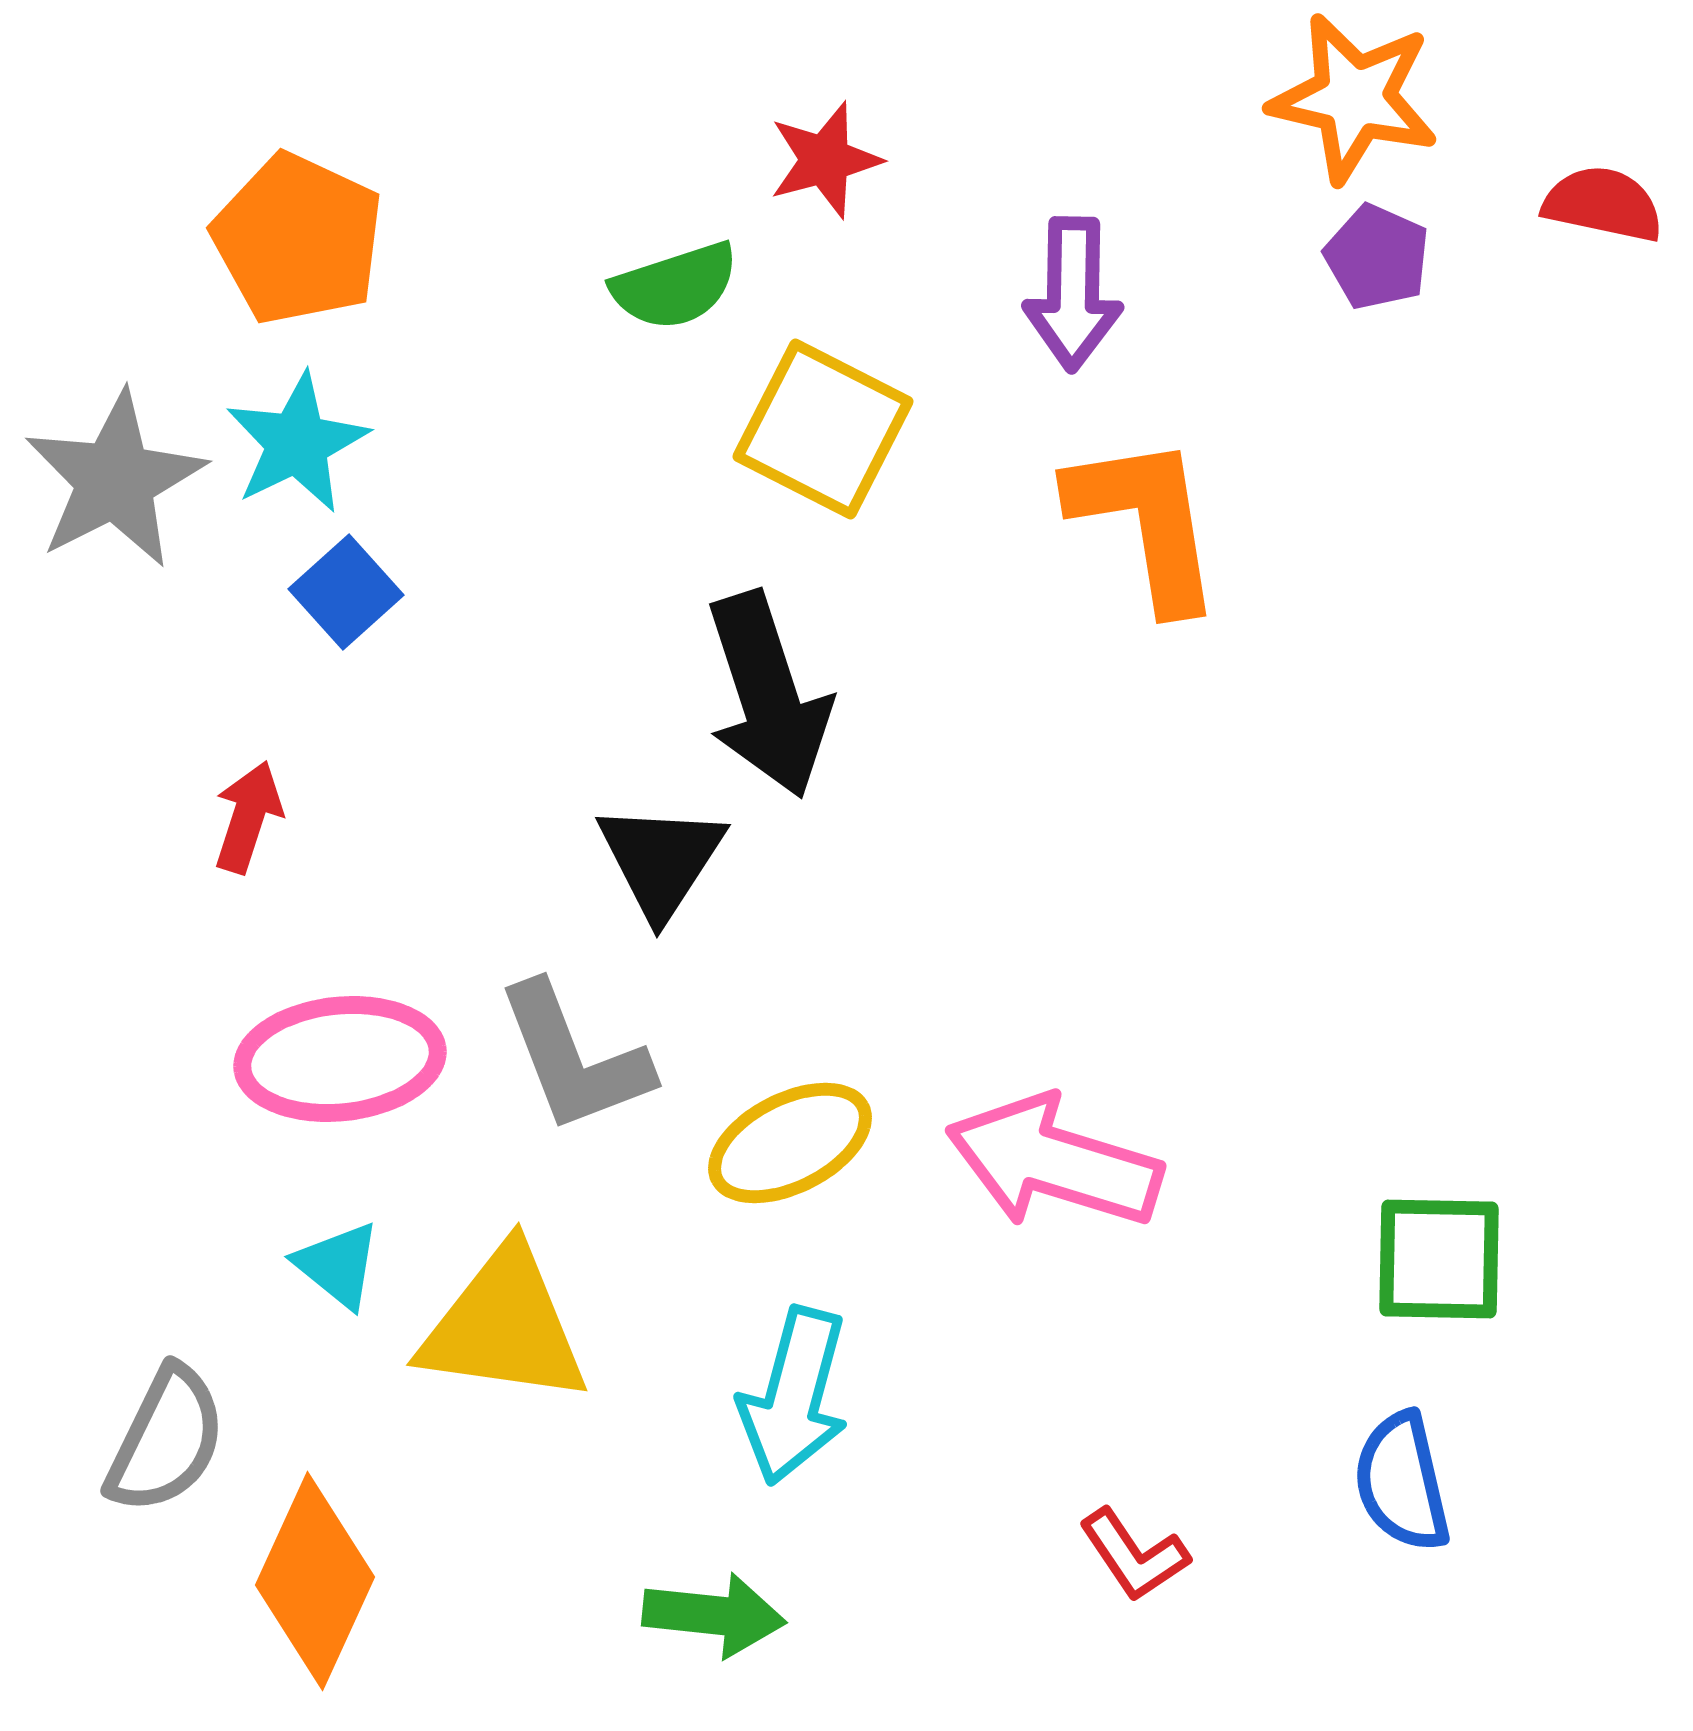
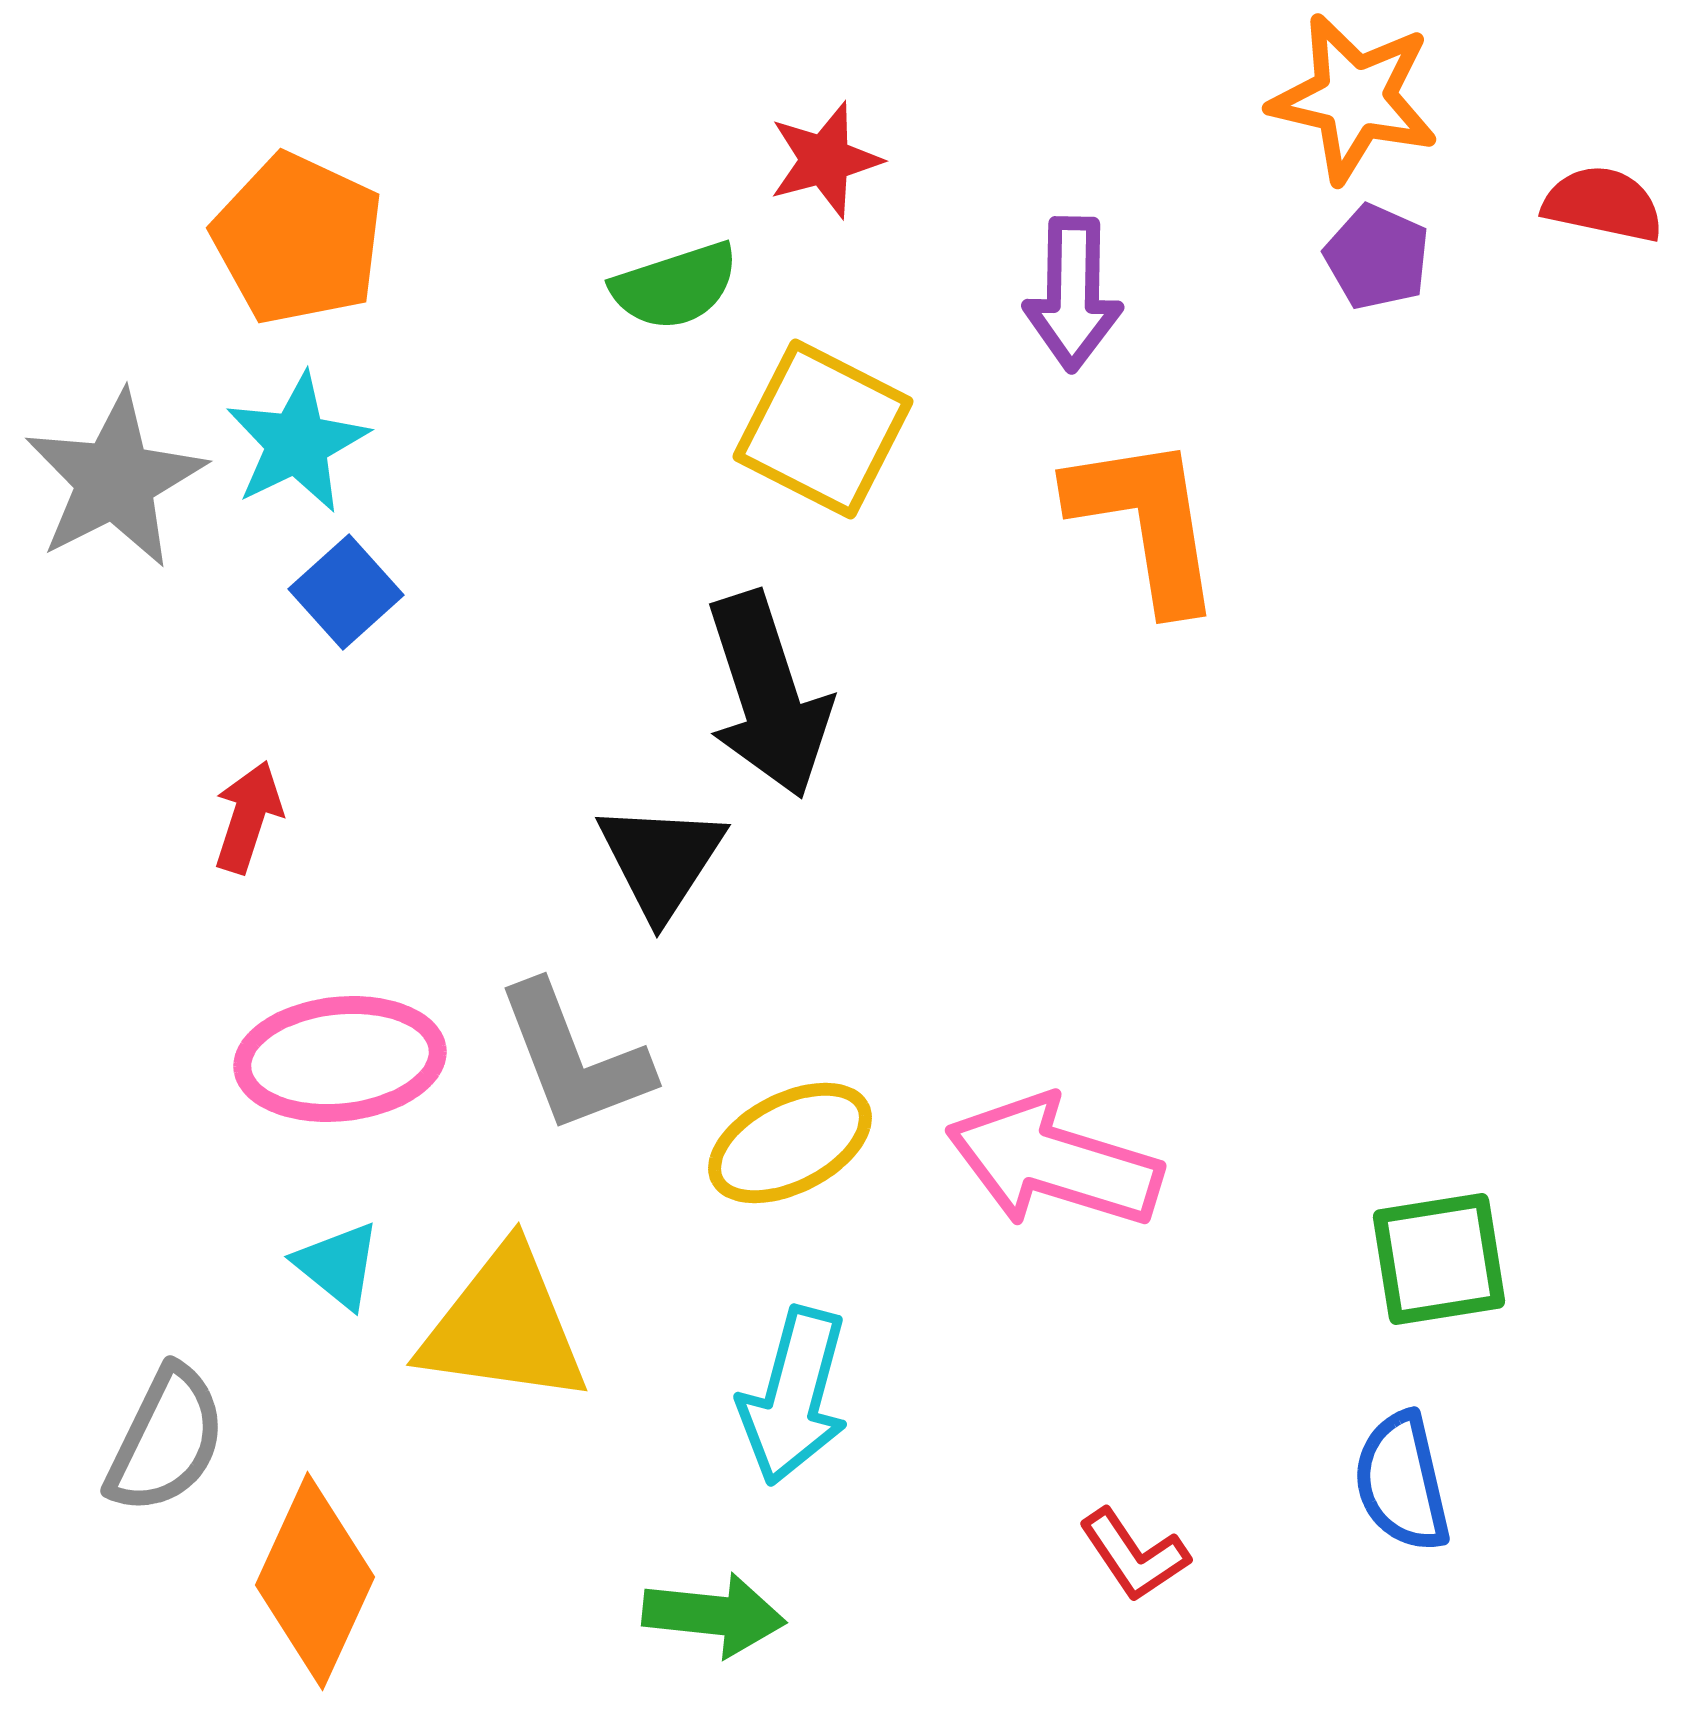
green square: rotated 10 degrees counterclockwise
